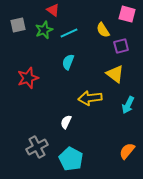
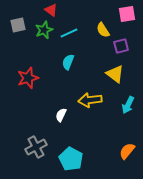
red triangle: moved 2 px left
pink square: rotated 24 degrees counterclockwise
yellow arrow: moved 2 px down
white semicircle: moved 5 px left, 7 px up
gray cross: moved 1 px left
